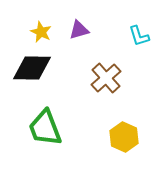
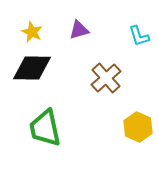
yellow star: moved 9 px left
green trapezoid: rotated 9 degrees clockwise
yellow hexagon: moved 14 px right, 10 px up
